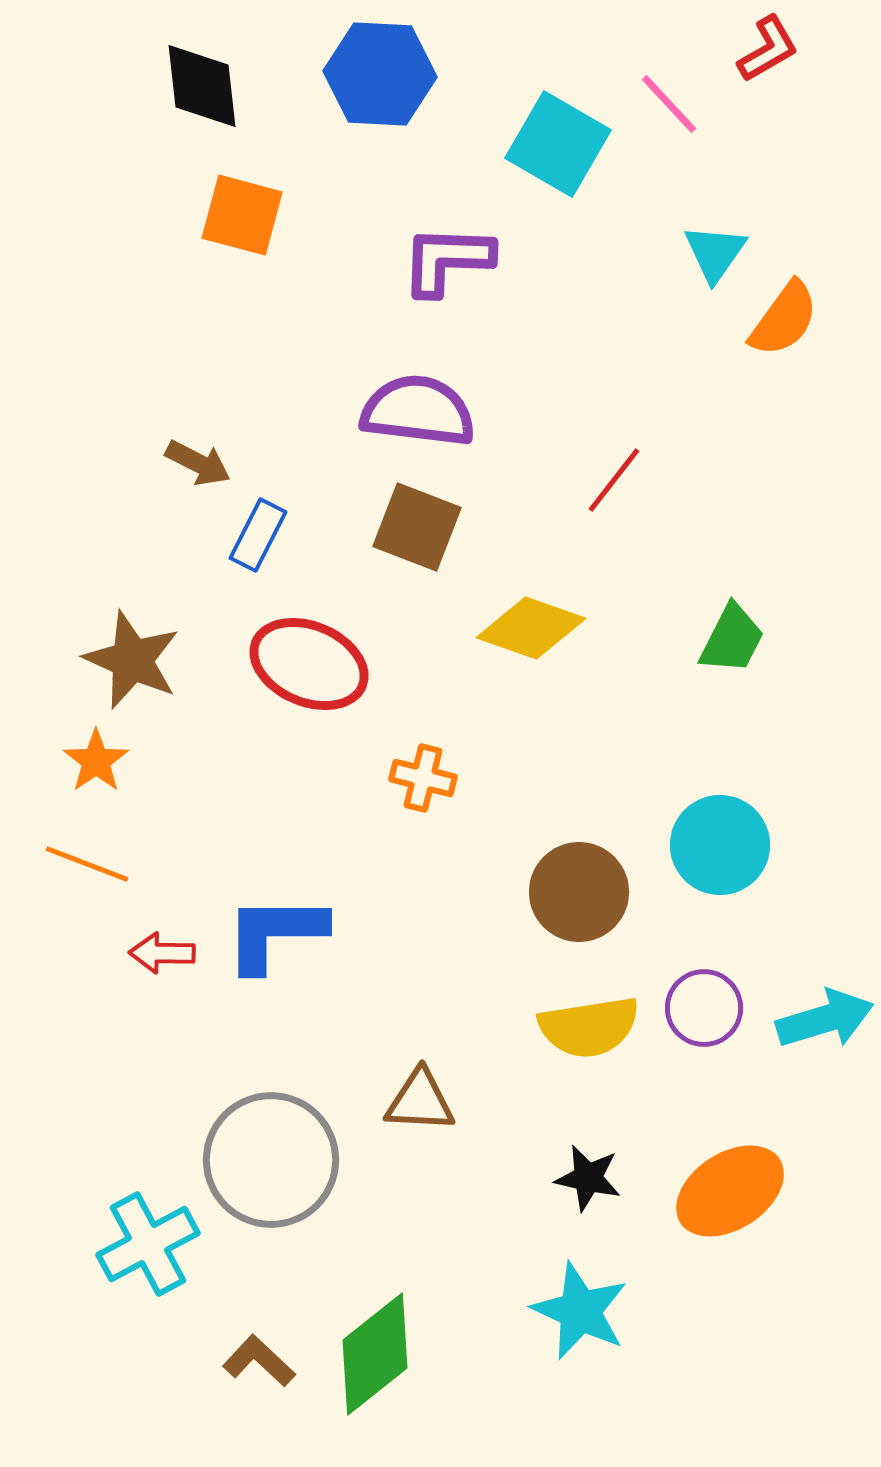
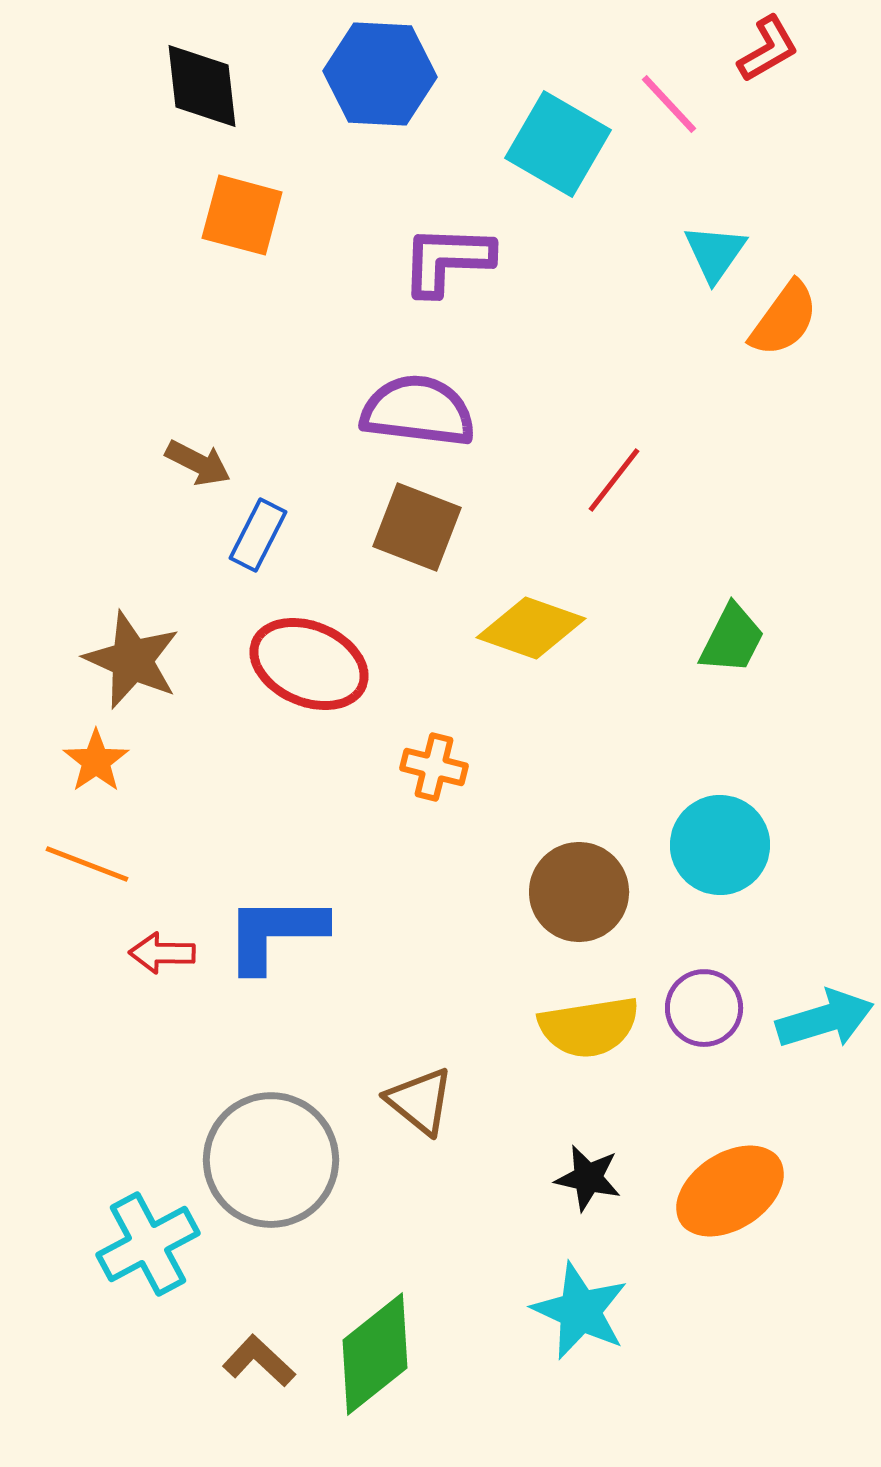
orange cross: moved 11 px right, 11 px up
brown triangle: rotated 36 degrees clockwise
